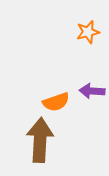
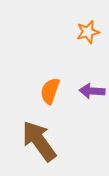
orange semicircle: moved 6 px left, 11 px up; rotated 128 degrees clockwise
brown arrow: moved 1 px left, 1 px down; rotated 39 degrees counterclockwise
